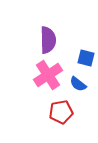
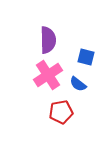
blue square: moved 1 px up
